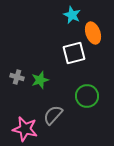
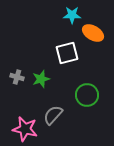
cyan star: rotated 24 degrees counterclockwise
orange ellipse: rotated 40 degrees counterclockwise
white square: moved 7 px left
green star: moved 1 px right, 1 px up
green circle: moved 1 px up
